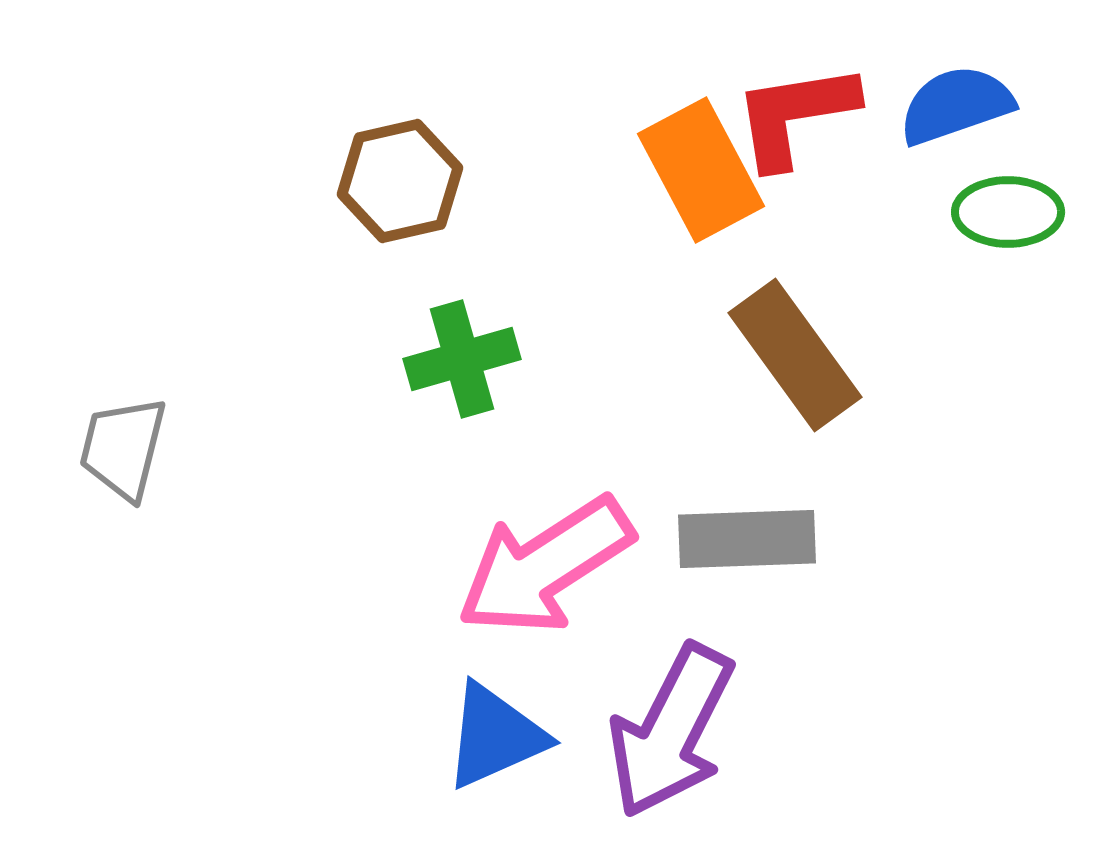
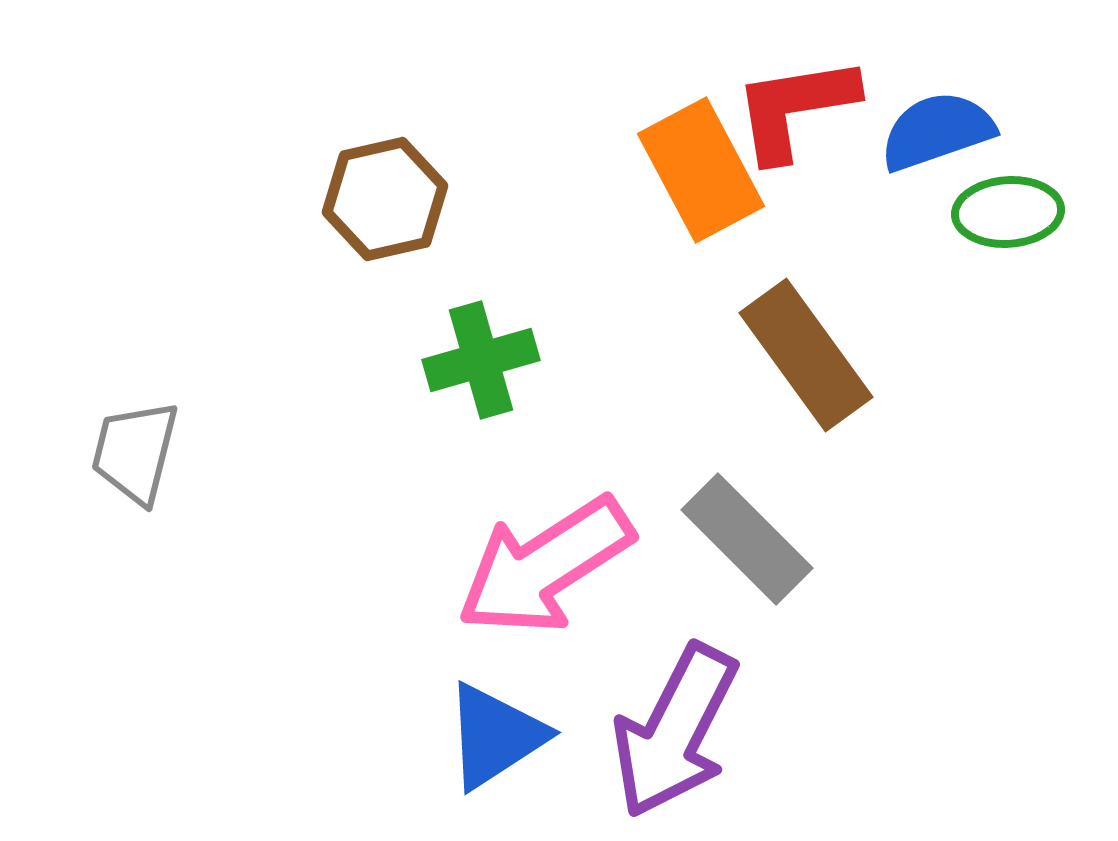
blue semicircle: moved 19 px left, 26 px down
red L-shape: moved 7 px up
brown hexagon: moved 15 px left, 18 px down
green ellipse: rotated 4 degrees counterclockwise
brown rectangle: moved 11 px right
green cross: moved 19 px right, 1 px down
gray trapezoid: moved 12 px right, 4 px down
gray rectangle: rotated 47 degrees clockwise
purple arrow: moved 4 px right
blue triangle: rotated 9 degrees counterclockwise
